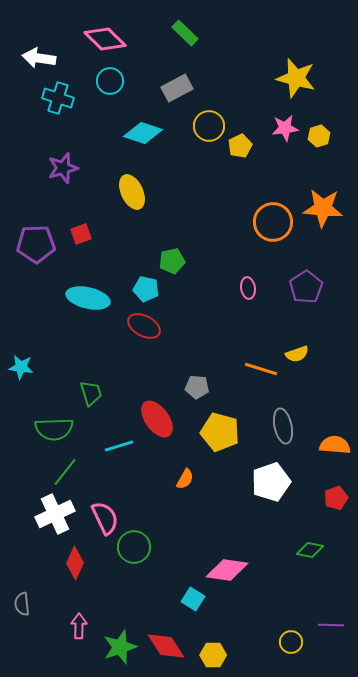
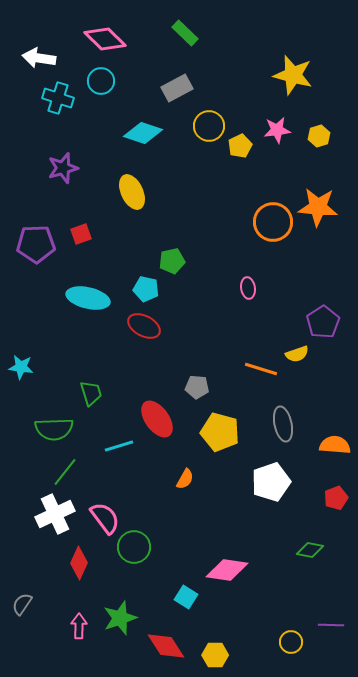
yellow star at (296, 78): moved 3 px left, 3 px up
cyan circle at (110, 81): moved 9 px left
pink star at (285, 128): moved 8 px left, 2 px down
orange star at (323, 208): moved 5 px left, 1 px up
purple pentagon at (306, 287): moved 17 px right, 35 px down
gray ellipse at (283, 426): moved 2 px up
pink semicircle at (105, 518): rotated 12 degrees counterclockwise
red diamond at (75, 563): moved 4 px right
cyan square at (193, 599): moved 7 px left, 2 px up
gray semicircle at (22, 604): rotated 40 degrees clockwise
green star at (120, 647): moved 29 px up
yellow hexagon at (213, 655): moved 2 px right
